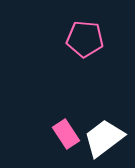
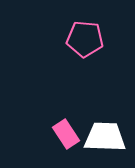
white trapezoid: moved 1 px right, 1 px up; rotated 39 degrees clockwise
